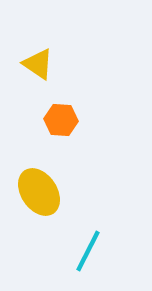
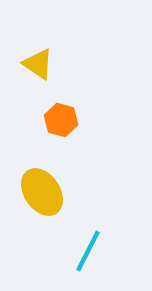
orange hexagon: rotated 12 degrees clockwise
yellow ellipse: moved 3 px right
